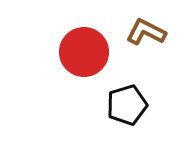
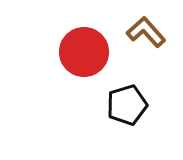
brown L-shape: rotated 21 degrees clockwise
